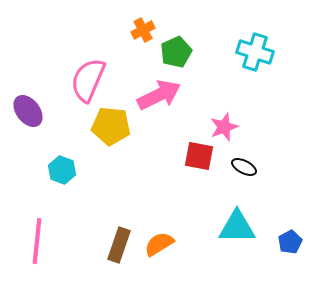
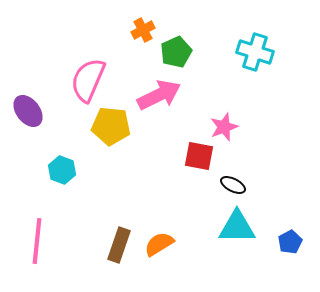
black ellipse: moved 11 px left, 18 px down
